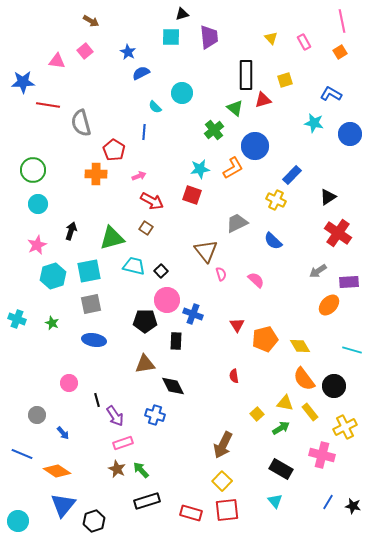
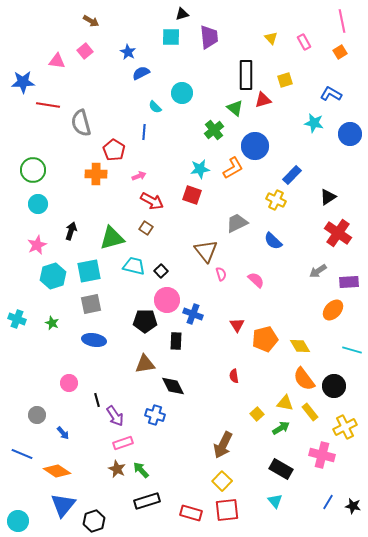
orange ellipse at (329, 305): moved 4 px right, 5 px down
